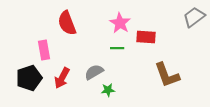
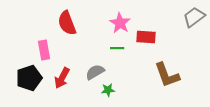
gray semicircle: moved 1 px right
